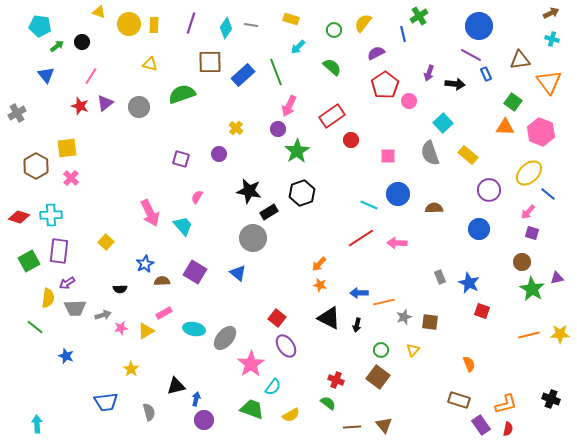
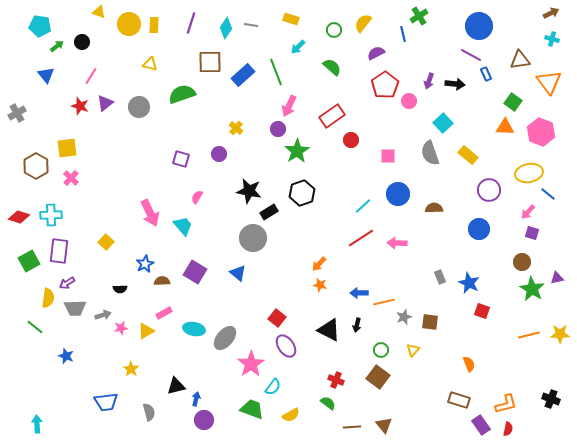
purple arrow at (429, 73): moved 8 px down
yellow ellipse at (529, 173): rotated 32 degrees clockwise
cyan line at (369, 205): moved 6 px left, 1 px down; rotated 66 degrees counterclockwise
black triangle at (329, 318): moved 12 px down
